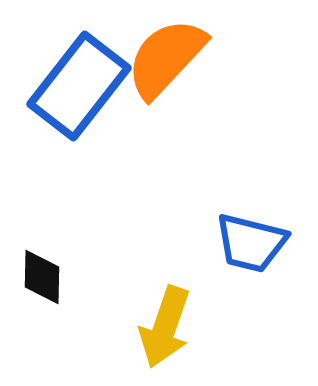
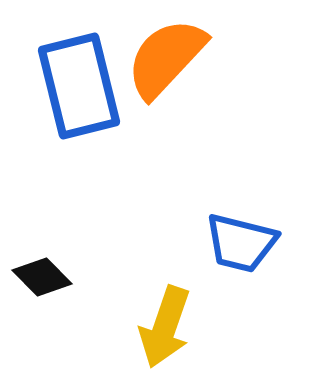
blue rectangle: rotated 52 degrees counterclockwise
blue trapezoid: moved 10 px left
black diamond: rotated 46 degrees counterclockwise
